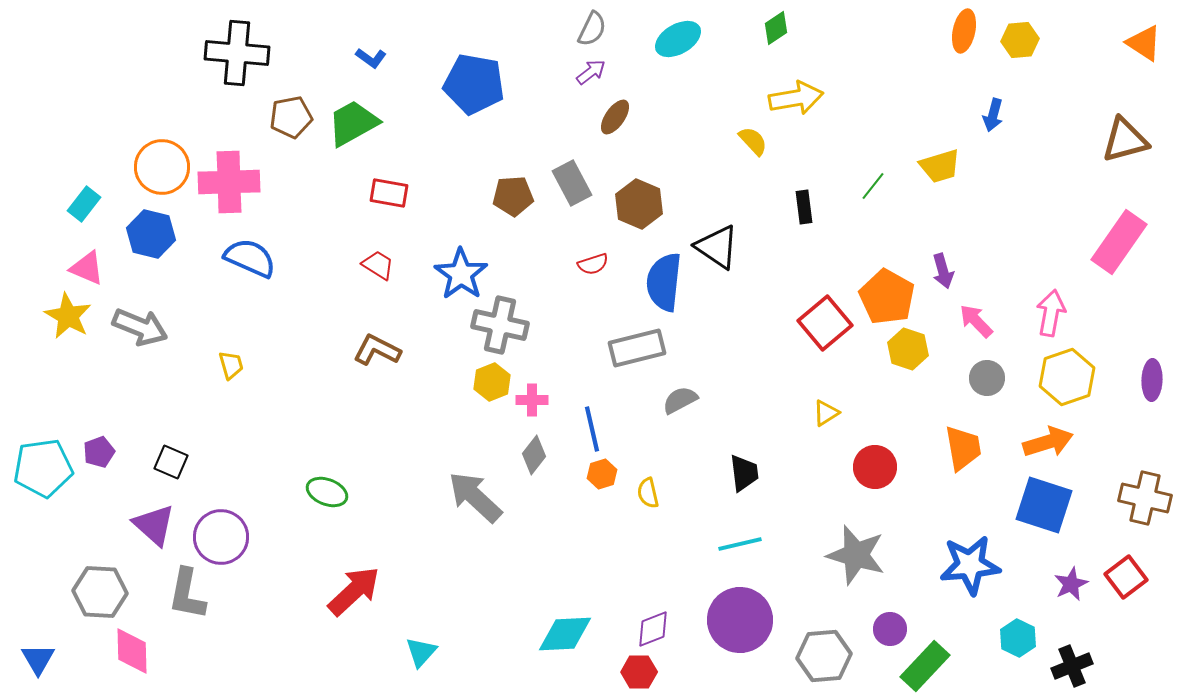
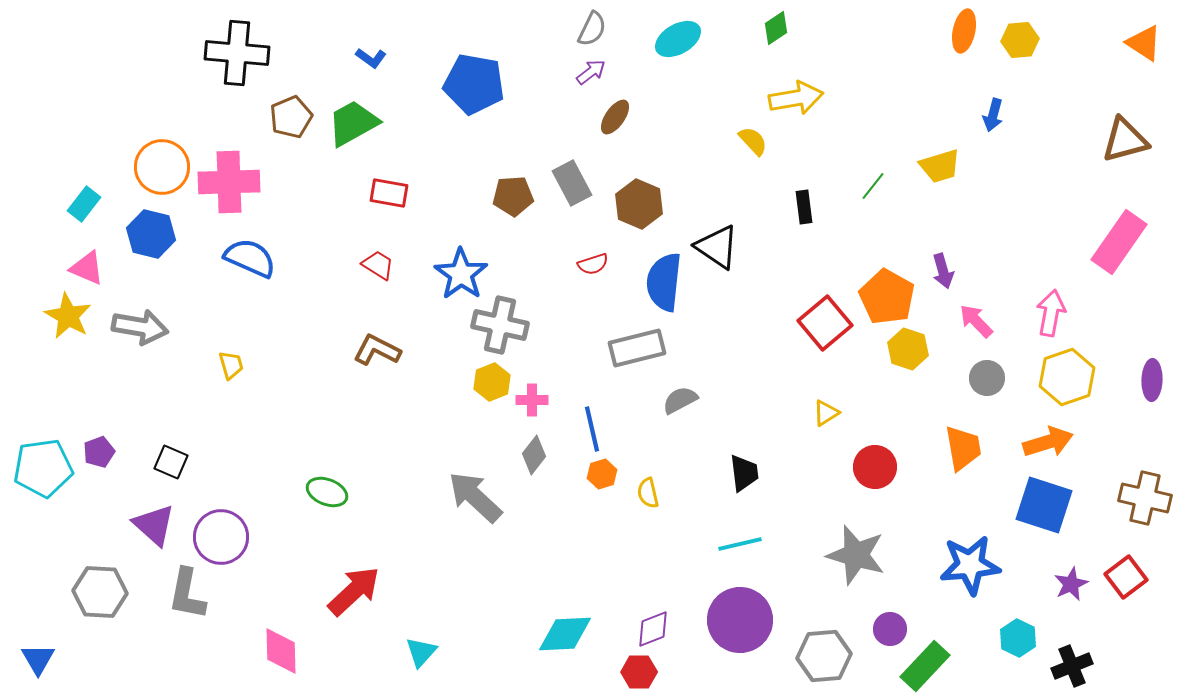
brown pentagon at (291, 117): rotated 12 degrees counterclockwise
gray arrow at (140, 327): rotated 12 degrees counterclockwise
pink diamond at (132, 651): moved 149 px right
